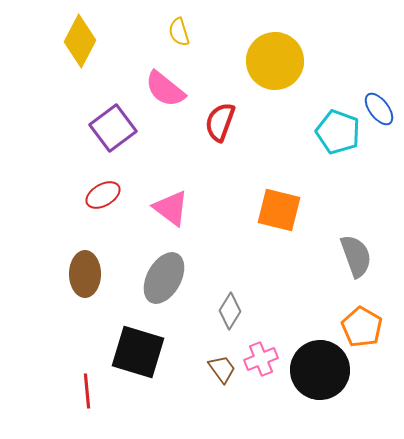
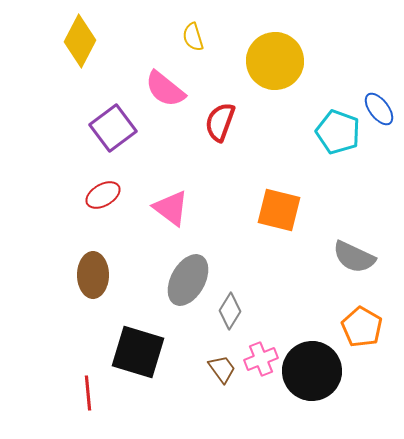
yellow semicircle: moved 14 px right, 5 px down
gray semicircle: moved 2 px left, 1 px down; rotated 135 degrees clockwise
brown ellipse: moved 8 px right, 1 px down
gray ellipse: moved 24 px right, 2 px down
black circle: moved 8 px left, 1 px down
red line: moved 1 px right, 2 px down
